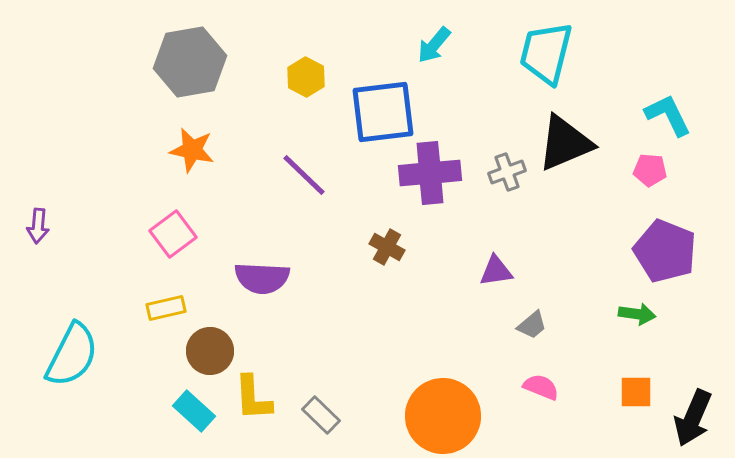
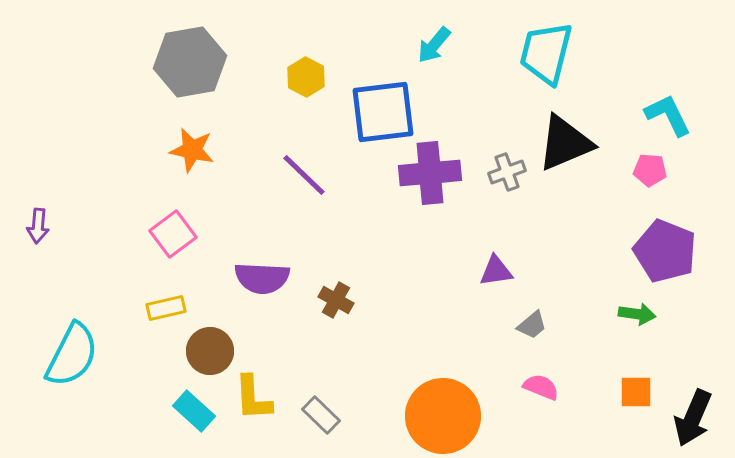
brown cross: moved 51 px left, 53 px down
